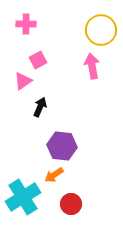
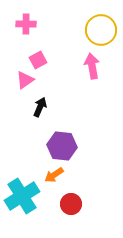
pink triangle: moved 2 px right, 1 px up
cyan cross: moved 1 px left, 1 px up
